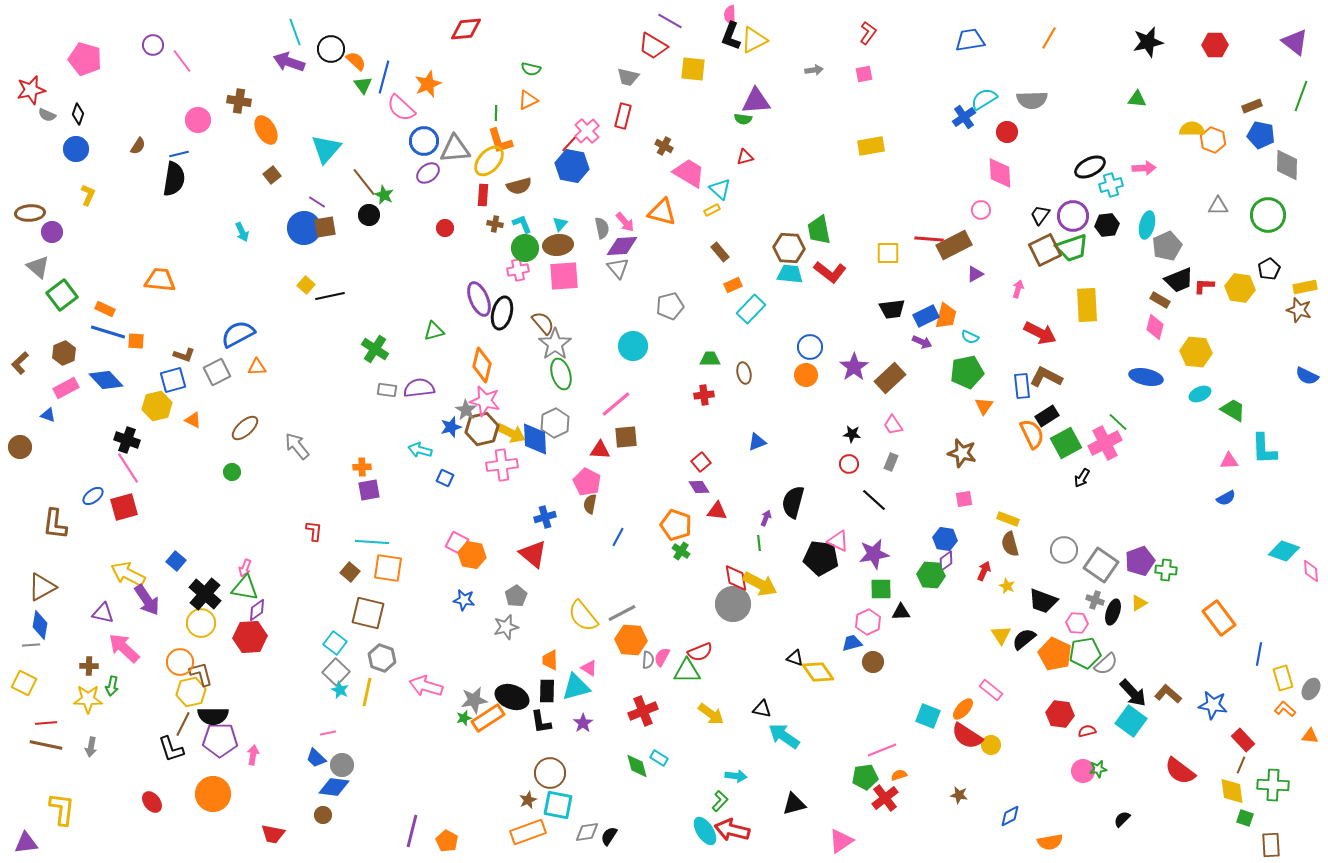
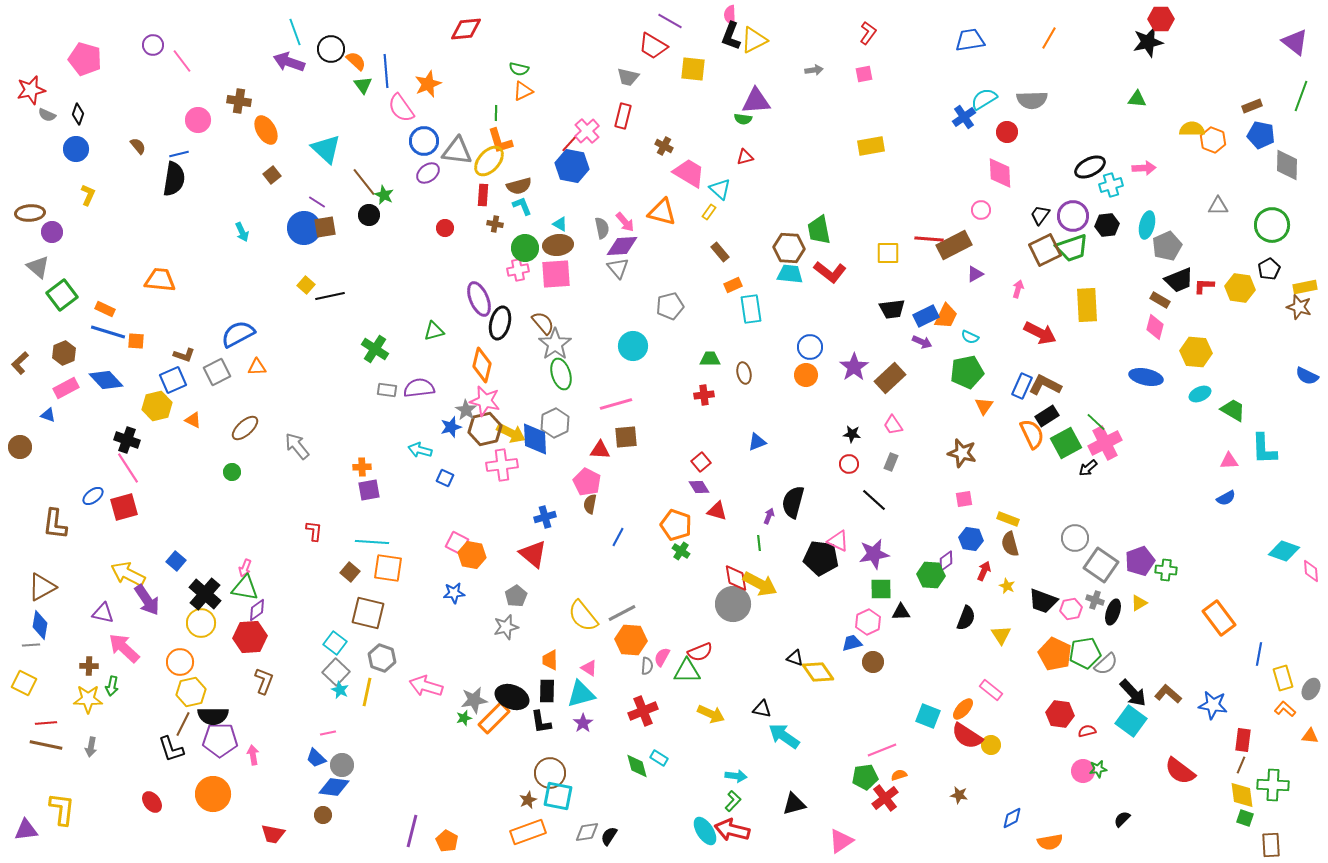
red hexagon at (1215, 45): moved 54 px left, 26 px up
green semicircle at (531, 69): moved 12 px left
blue line at (384, 77): moved 2 px right, 6 px up; rotated 20 degrees counterclockwise
orange triangle at (528, 100): moved 5 px left, 9 px up
pink semicircle at (401, 108): rotated 12 degrees clockwise
brown semicircle at (138, 146): rotated 72 degrees counterclockwise
cyan triangle at (326, 149): rotated 28 degrees counterclockwise
gray triangle at (455, 149): moved 2 px right, 2 px down; rotated 12 degrees clockwise
yellow rectangle at (712, 210): moved 3 px left, 2 px down; rotated 28 degrees counterclockwise
green circle at (1268, 215): moved 4 px right, 10 px down
cyan L-shape at (522, 224): moved 18 px up
cyan triangle at (560, 224): rotated 42 degrees counterclockwise
pink square at (564, 276): moved 8 px left, 2 px up
cyan rectangle at (751, 309): rotated 52 degrees counterclockwise
brown star at (1299, 310): moved 3 px up
black ellipse at (502, 313): moved 2 px left, 10 px down
orange trapezoid at (946, 316): rotated 12 degrees clockwise
brown L-shape at (1046, 377): moved 1 px left, 8 px down
blue square at (173, 380): rotated 8 degrees counterclockwise
blue rectangle at (1022, 386): rotated 30 degrees clockwise
pink line at (616, 404): rotated 24 degrees clockwise
green line at (1118, 422): moved 22 px left
brown hexagon at (482, 429): moved 3 px right
black arrow at (1082, 478): moved 6 px right, 10 px up; rotated 18 degrees clockwise
red triangle at (717, 511): rotated 10 degrees clockwise
purple arrow at (766, 518): moved 3 px right, 2 px up
blue hexagon at (945, 539): moved 26 px right
gray circle at (1064, 550): moved 11 px right, 12 px up
blue star at (464, 600): moved 10 px left, 7 px up; rotated 15 degrees counterclockwise
pink hexagon at (1077, 623): moved 6 px left, 14 px up; rotated 15 degrees counterclockwise
black semicircle at (1024, 639): moved 58 px left, 21 px up; rotated 150 degrees clockwise
gray semicircle at (648, 660): moved 1 px left, 6 px down
brown L-shape at (201, 674): moved 63 px right, 7 px down; rotated 36 degrees clockwise
cyan triangle at (576, 687): moved 5 px right, 7 px down
yellow arrow at (711, 714): rotated 12 degrees counterclockwise
orange rectangle at (488, 718): moved 6 px right; rotated 12 degrees counterclockwise
red rectangle at (1243, 740): rotated 50 degrees clockwise
pink arrow at (253, 755): rotated 18 degrees counterclockwise
yellow diamond at (1232, 791): moved 10 px right, 4 px down
green L-shape at (720, 801): moved 13 px right
cyan square at (558, 805): moved 9 px up
blue diamond at (1010, 816): moved 2 px right, 2 px down
purple triangle at (26, 843): moved 13 px up
